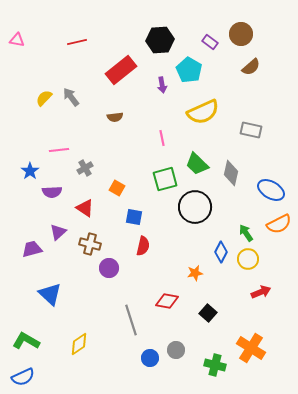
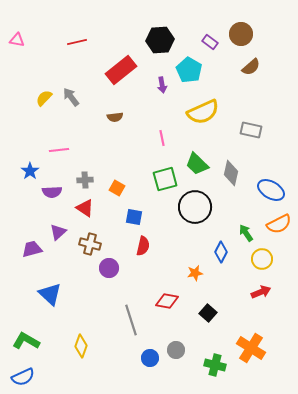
gray cross at (85, 168): moved 12 px down; rotated 28 degrees clockwise
yellow circle at (248, 259): moved 14 px right
yellow diamond at (79, 344): moved 2 px right, 2 px down; rotated 35 degrees counterclockwise
